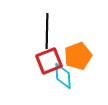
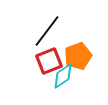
black line: rotated 36 degrees clockwise
cyan diamond: rotated 60 degrees clockwise
